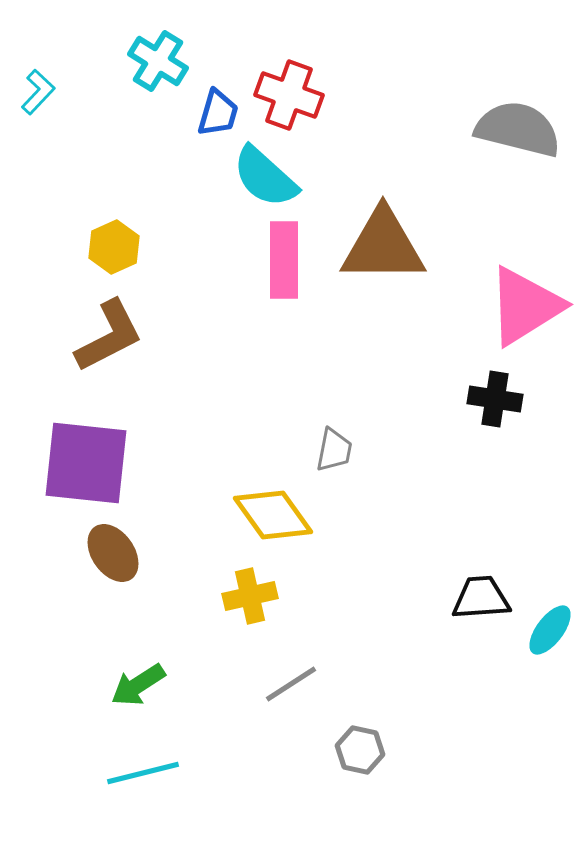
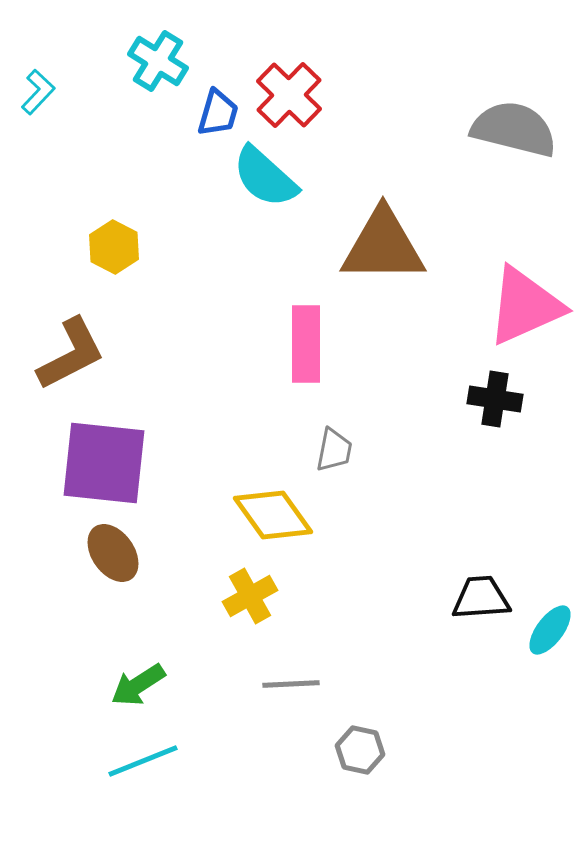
red cross: rotated 24 degrees clockwise
gray semicircle: moved 4 px left
yellow hexagon: rotated 9 degrees counterclockwise
pink rectangle: moved 22 px right, 84 px down
pink triangle: rotated 8 degrees clockwise
brown L-shape: moved 38 px left, 18 px down
purple square: moved 18 px right
yellow cross: rotated 16 degrees counterclockwise
gray line: rotated 30 degrees clockwise
cyan line: moved 12 px up; rotated 8 degrees counterclockwise
